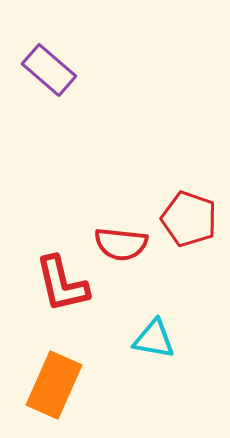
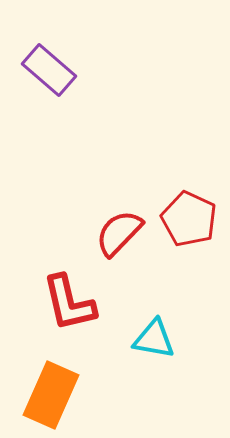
red pentagon: rotated 6 degrees clockwise
red semicircle: moved 2 px left, 11 px up; rotated 128 degrees clockwise
red L-shape: moved 7 px right, 19 px down
orange rectangle: moved 3 px left, 10 px down
